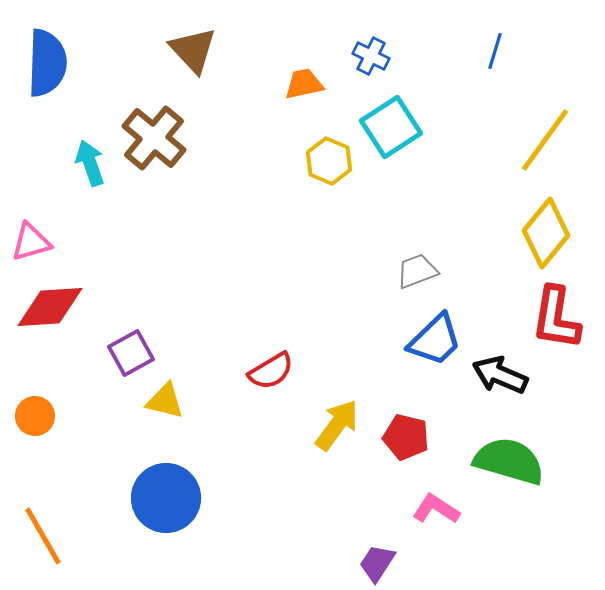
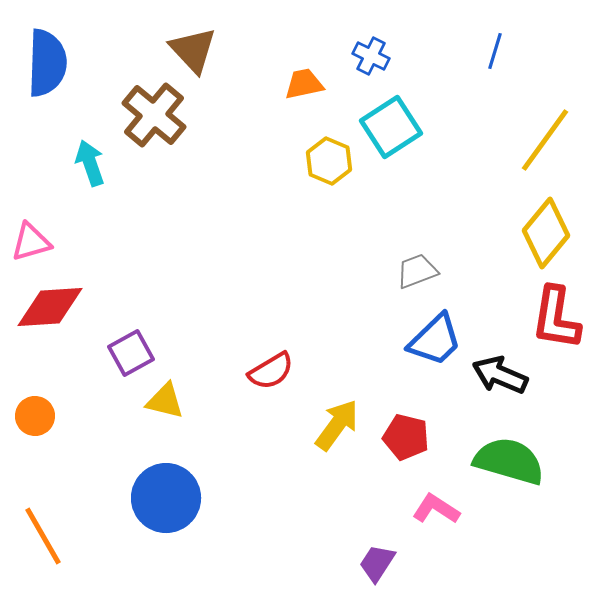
brown cross: moved 23 px up
